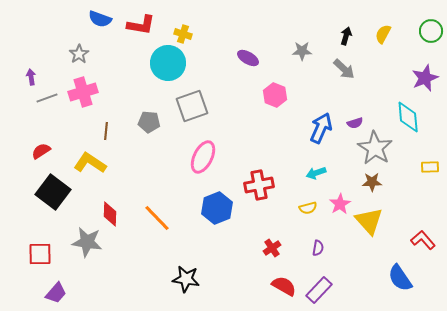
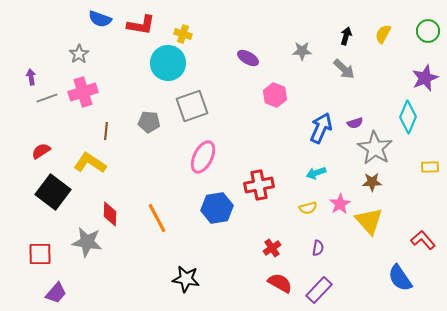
green circle at (431, 31): moved 3 px left
cyan diamond at (408, 117): rotated 28 degrees clockwise
blue hexagon at (217, 208): rotated 12 degrees clockwise
orange line at (157, 218): rotated 16 degrees clockwise
red semicircle at (284, 286): moved 4 px left, 3 px up
